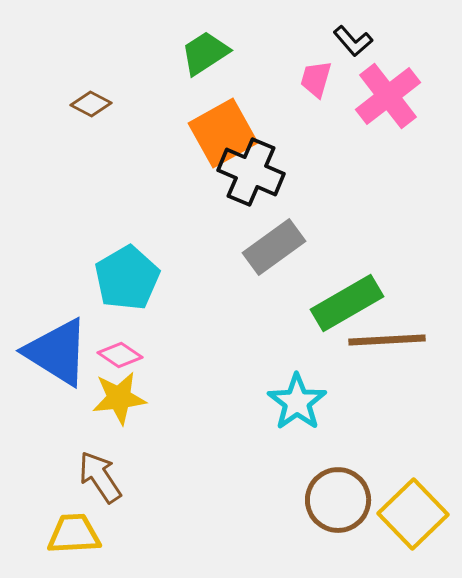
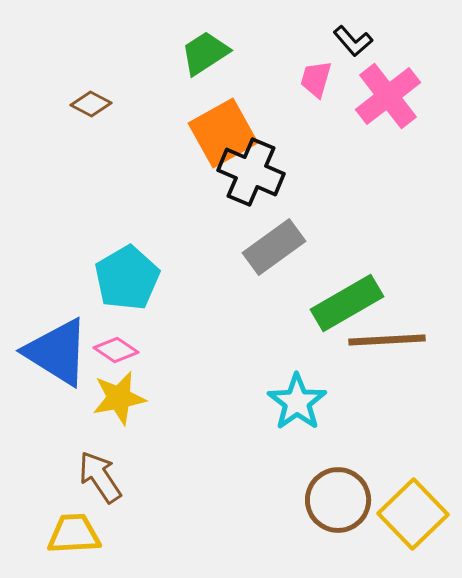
pink diamond: moved 4 px left, 5 px up
yellow star: rotated 4 degrees counterclockwise
